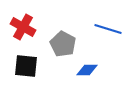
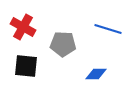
gray pentagon: rotated 25 degrees counterclockwise
blue diamond: moved 9 px right, 4 px down
